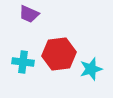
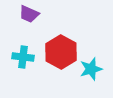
red hexagon: moved 2 px right, 2 px up; rotated 24 degrees counterclockwise
cyan cross: moved 5 px up
